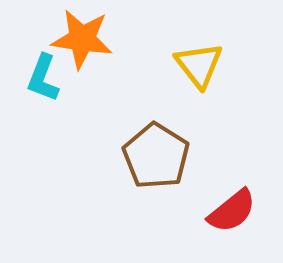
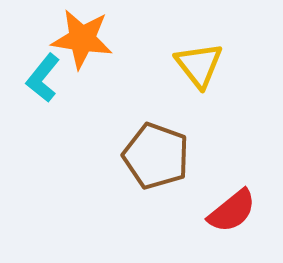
cyan L-shape: rotated 18 degrees clockwise
brown pentagon: rotated 12 degrees counterclockwise
